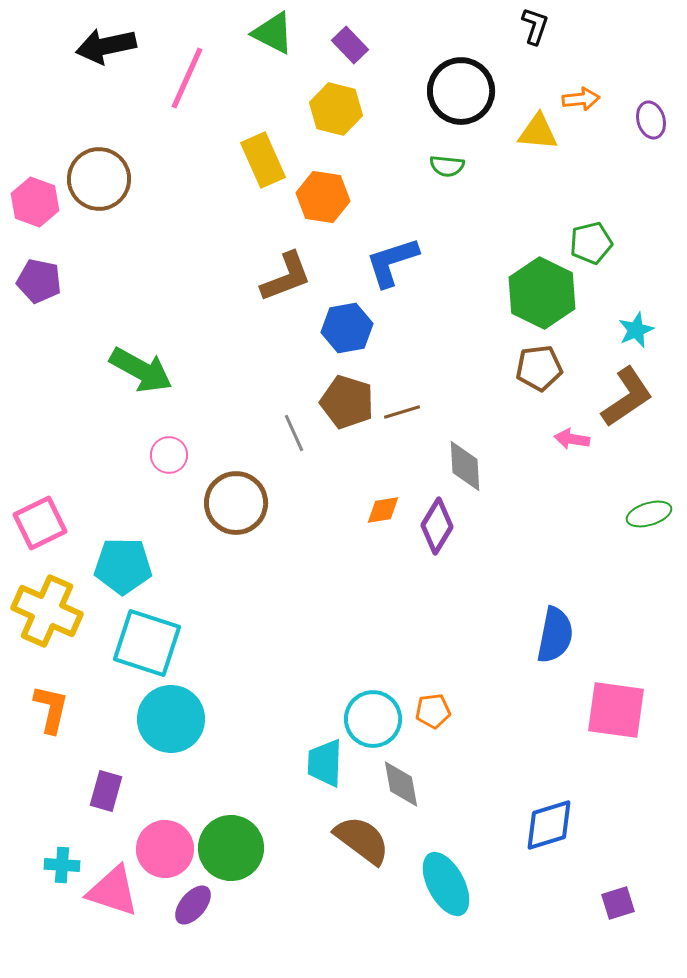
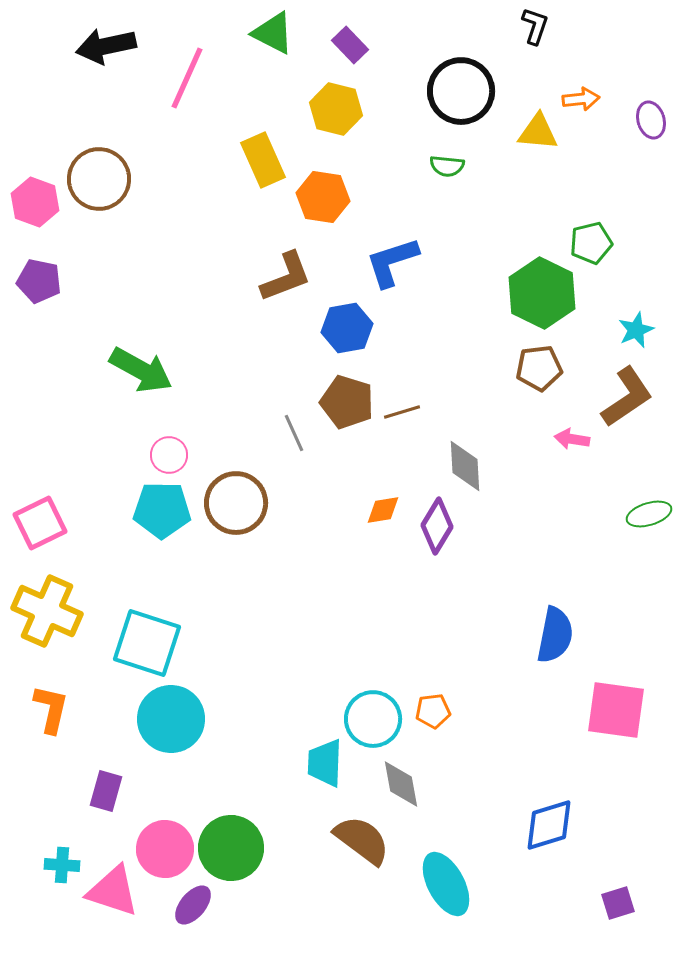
cyan pentagon at (123, 566): moved 39 px right, 56 px up
